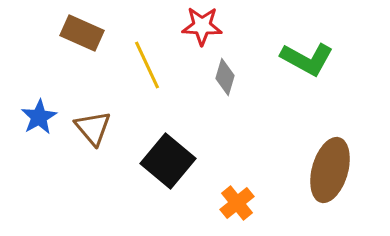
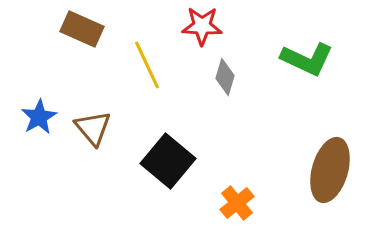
brown rectangle: moved 4 px up
green L-shape: rotated 4 degrees counterclockwise
